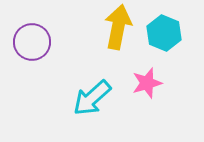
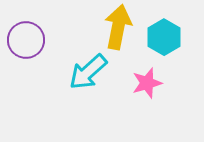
cyan hexagon: moved 4 px down; rotated 8 degrees clockwise
purple circle: moved 6 px left, 2 px up
cyan arrow: moved 4 px left, 26 px up
